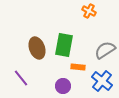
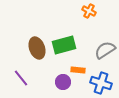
green rectangle: rotated 65 degrees clockwise
orange rectangle: moved 3 px down
blue cross: moved 1 px left, 2 px down; rotated 20 degrees counterclockwise
purple circle: moved 4 px up
